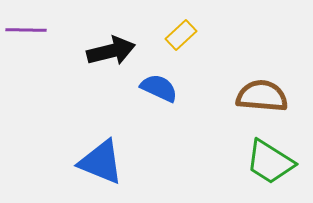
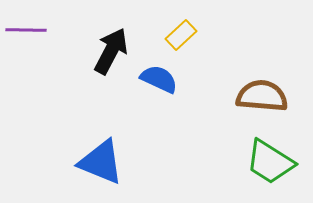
black arrow: rotated 48 degrees counterclockwise
blue semicircle: moved 9 px up
